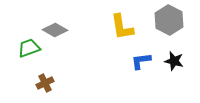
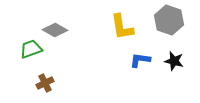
gray hexagon: rotated 8 degrees counterclockwise
green trapezoid: moved 2 px right, 1 px down
blue L-shape: moved 1 px left, 1 px up; rotated 15 degrees clockwise
